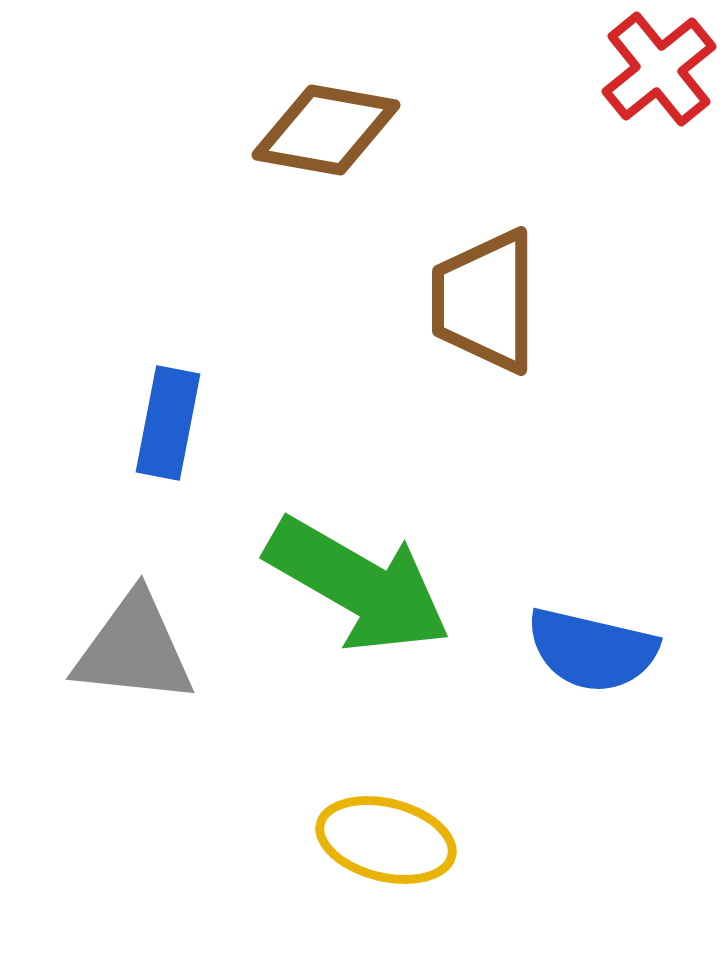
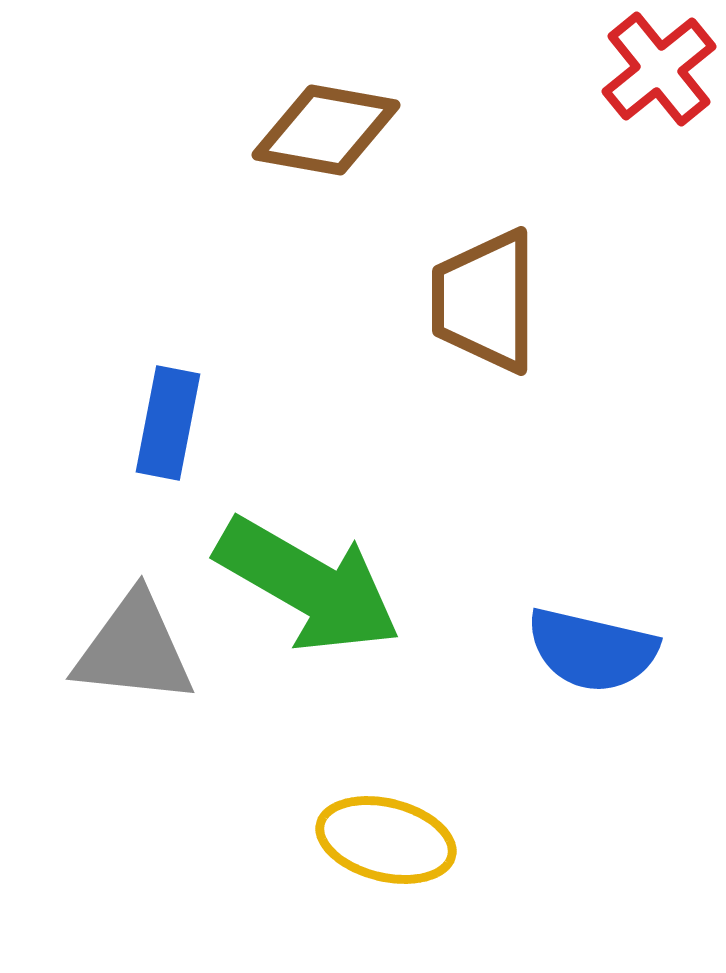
green arrow: moved 50 px left
